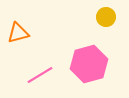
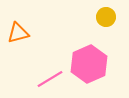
pink hexagon: rotated 9 degrees counterclockwise
pink line: moved 10 px right, 4 px down
